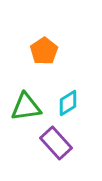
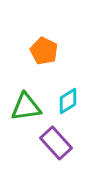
orange pentagon: rotated 12 degrees counterclockwise
cyan diamond: moved 2 px up
